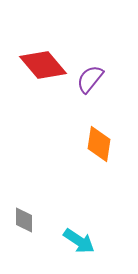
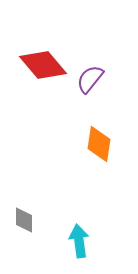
cyan arrow: rotated 132 degrees counterclockwise
